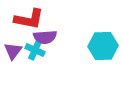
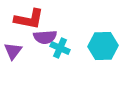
cyan cross: moved 25 px right, 2 px up
